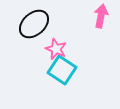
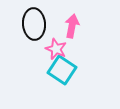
pink arrow: moved 29 px left, 10 px down
black ellipse: rotated 52 degrees counterclockwise
